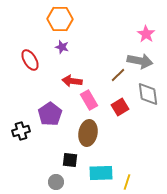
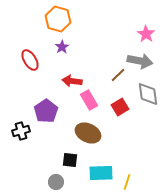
orange hexagon: moved 2 px left; rotated 15 degrees clockwise
purple star: rotated 24 degrees clockwise
purple pentagon: moved 4 px left, 3 px up
brown ellipse: rotated 75 degrees counterclockwise
